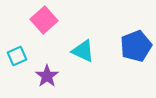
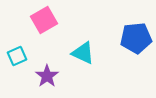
pink square: rotated 12 degrees clockwise
blue pentagon: moved 8 px up; rotated 16 degrees clockwise
cyan triangle: moved 2 px down
